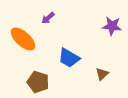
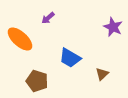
purple star: moved 1 px right, 1 px down; rotated 18 degrees clockwise
orange ellipse: moved 3 px left
blue trapezoid: moved 1 px right
brown pentagon: moved 1 px left, 1 px up
